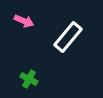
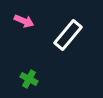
white rectangle: moved 2 px up
